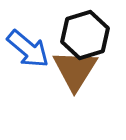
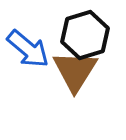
brown triangle: moved 1 px down
